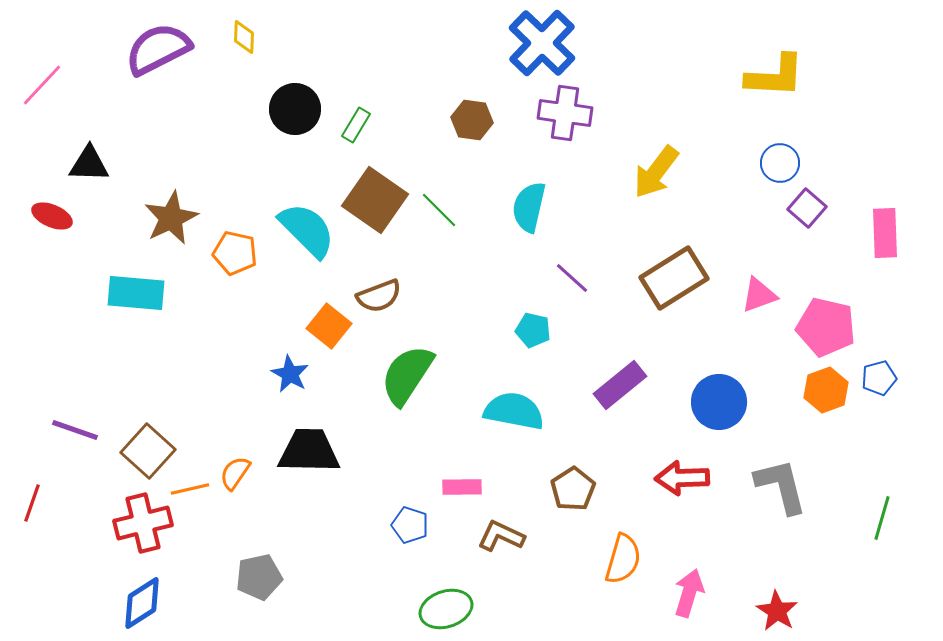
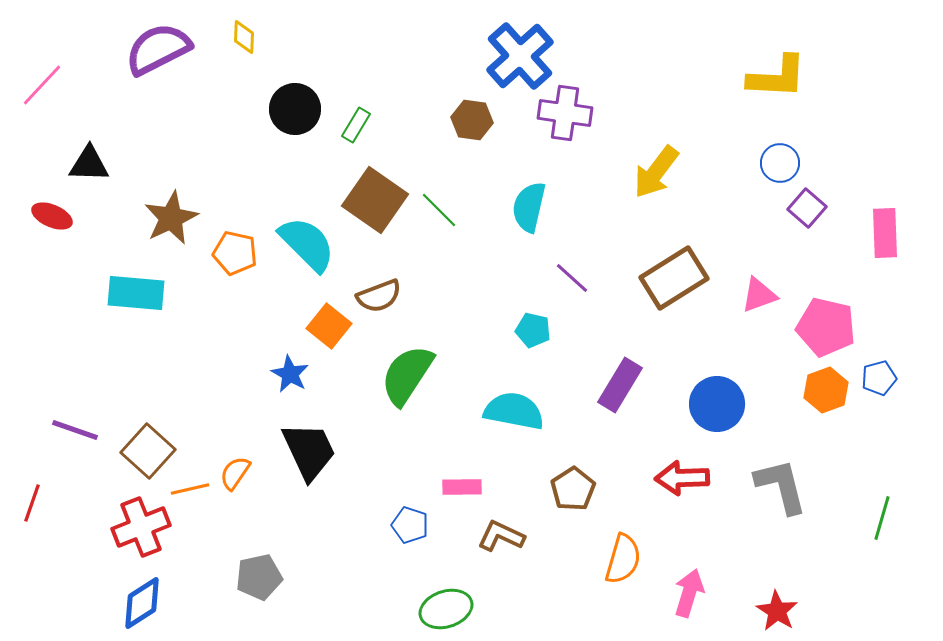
blue cross at (542, 43): moved 22 px left, 13 px down; rotated 4 degrees clockwise
yellow L-shape at (775, 76): moved 2 px right, 1 px down
cyan semicircle at (307, 230): moved 14 px down
purple rectangle at (620, 385): rotated 20 degrees counterclockwise
blue circle at (719, 402): moved 2 px left, 2 px down
black trapezoid at (309, 451): rotated 64 degrees clockwise
red cross at (143, 523): moved 2 px left, 4 px down; rotated 8 degrees counterclockwise
